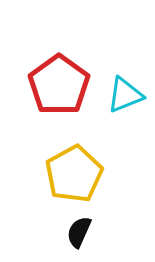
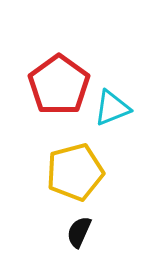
cyan triangle: moved 13 px left, 13 px down
yellow pentagon: moved 1 px right, 2 px up; rotated 14 degrees clockwise
